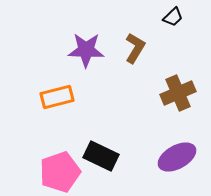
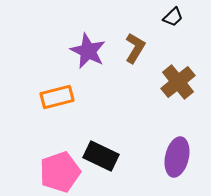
purple star: moved 2 px right, 1 px down; rotated 24 degrees clockwise
brown cross: moved 11 px up; rotated 16 degrees counterclockwise
purple ellipse: rotated 48 degrees counterclockwise
